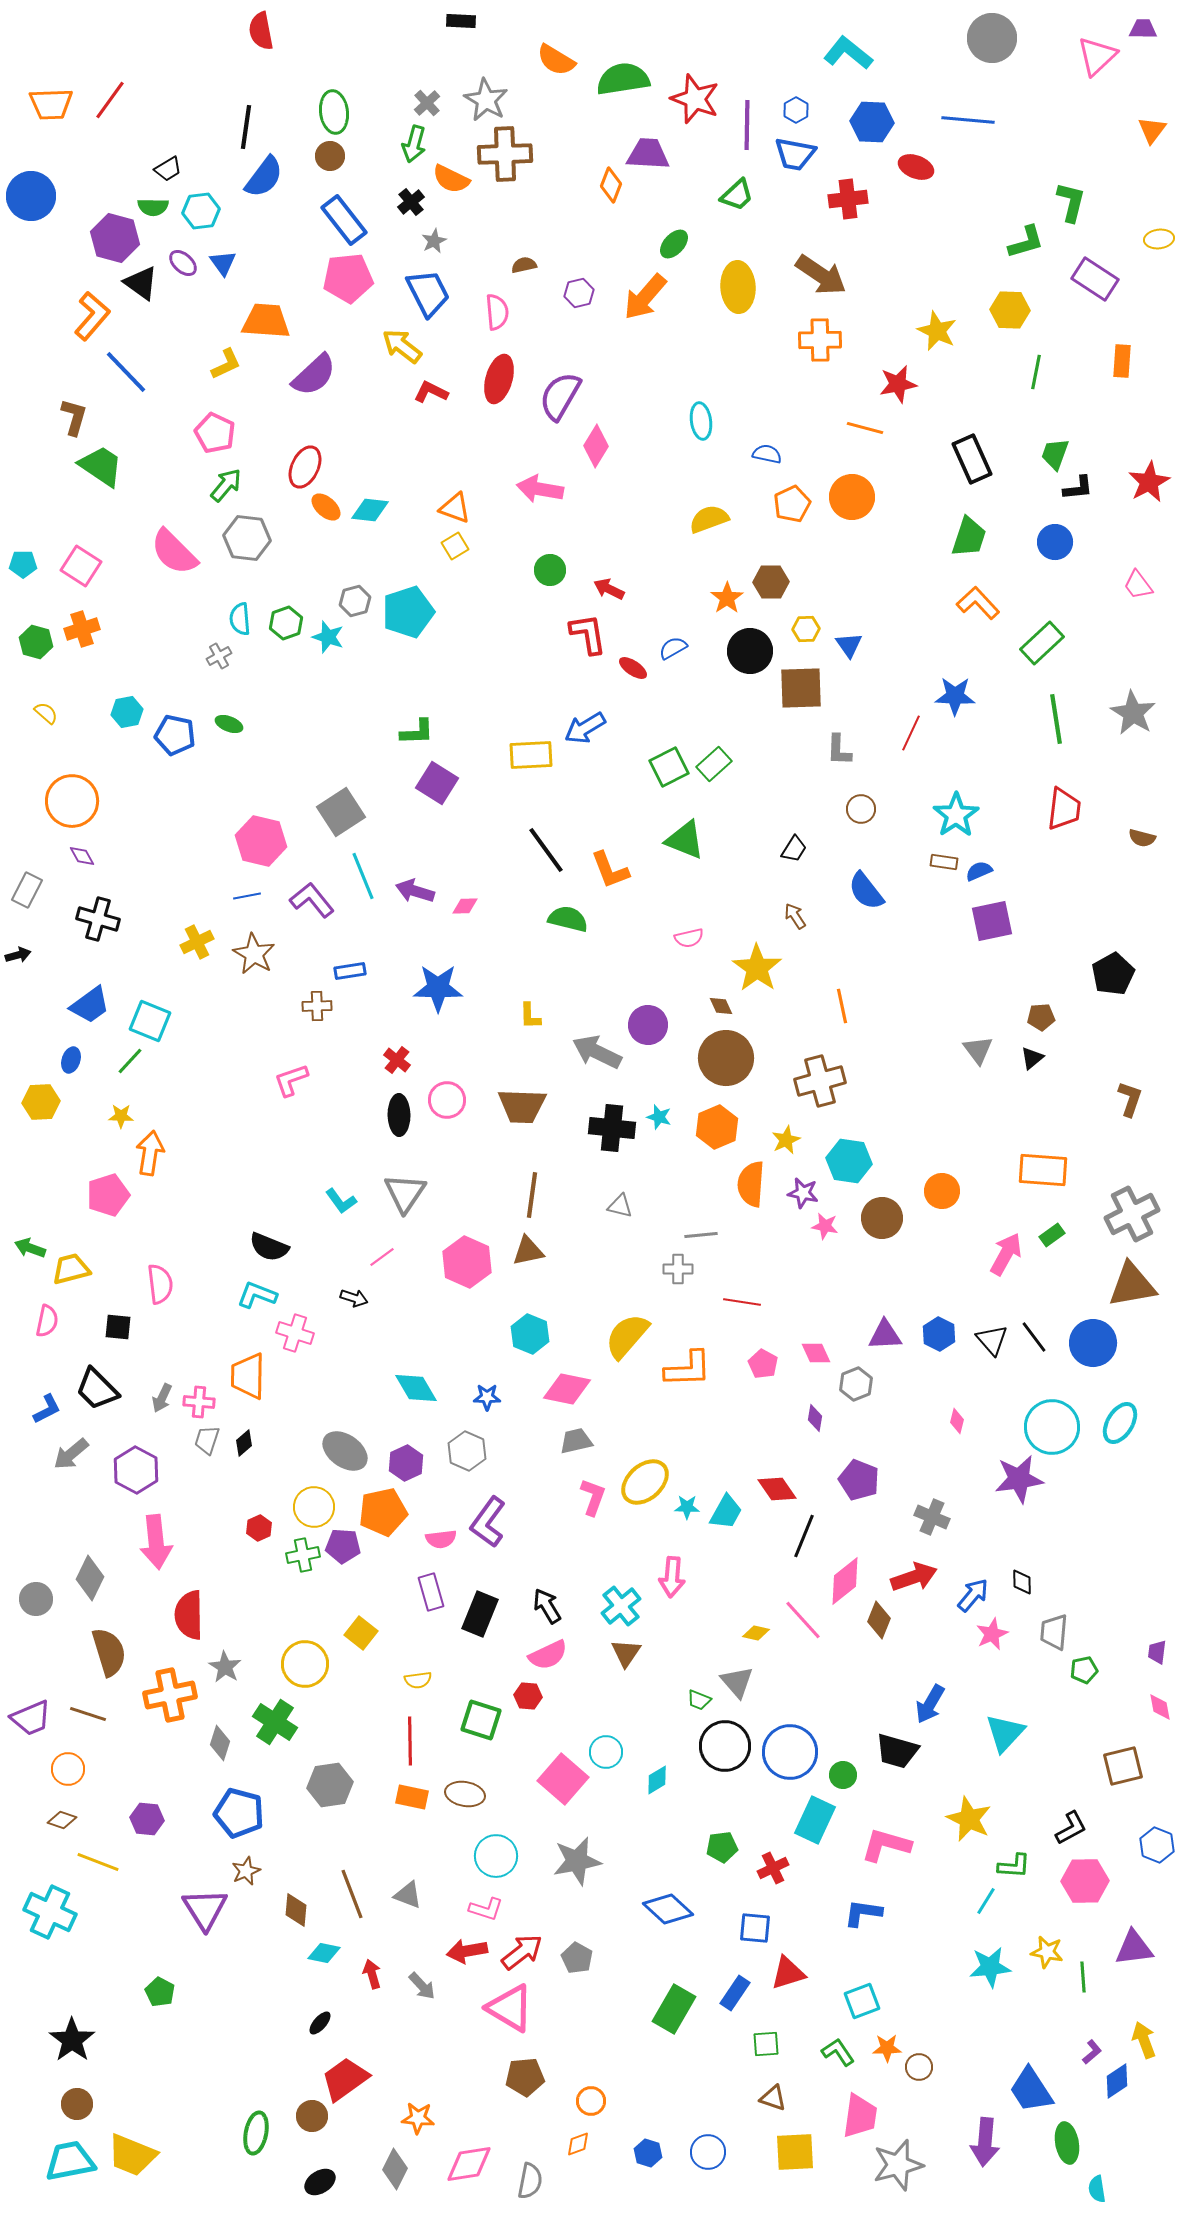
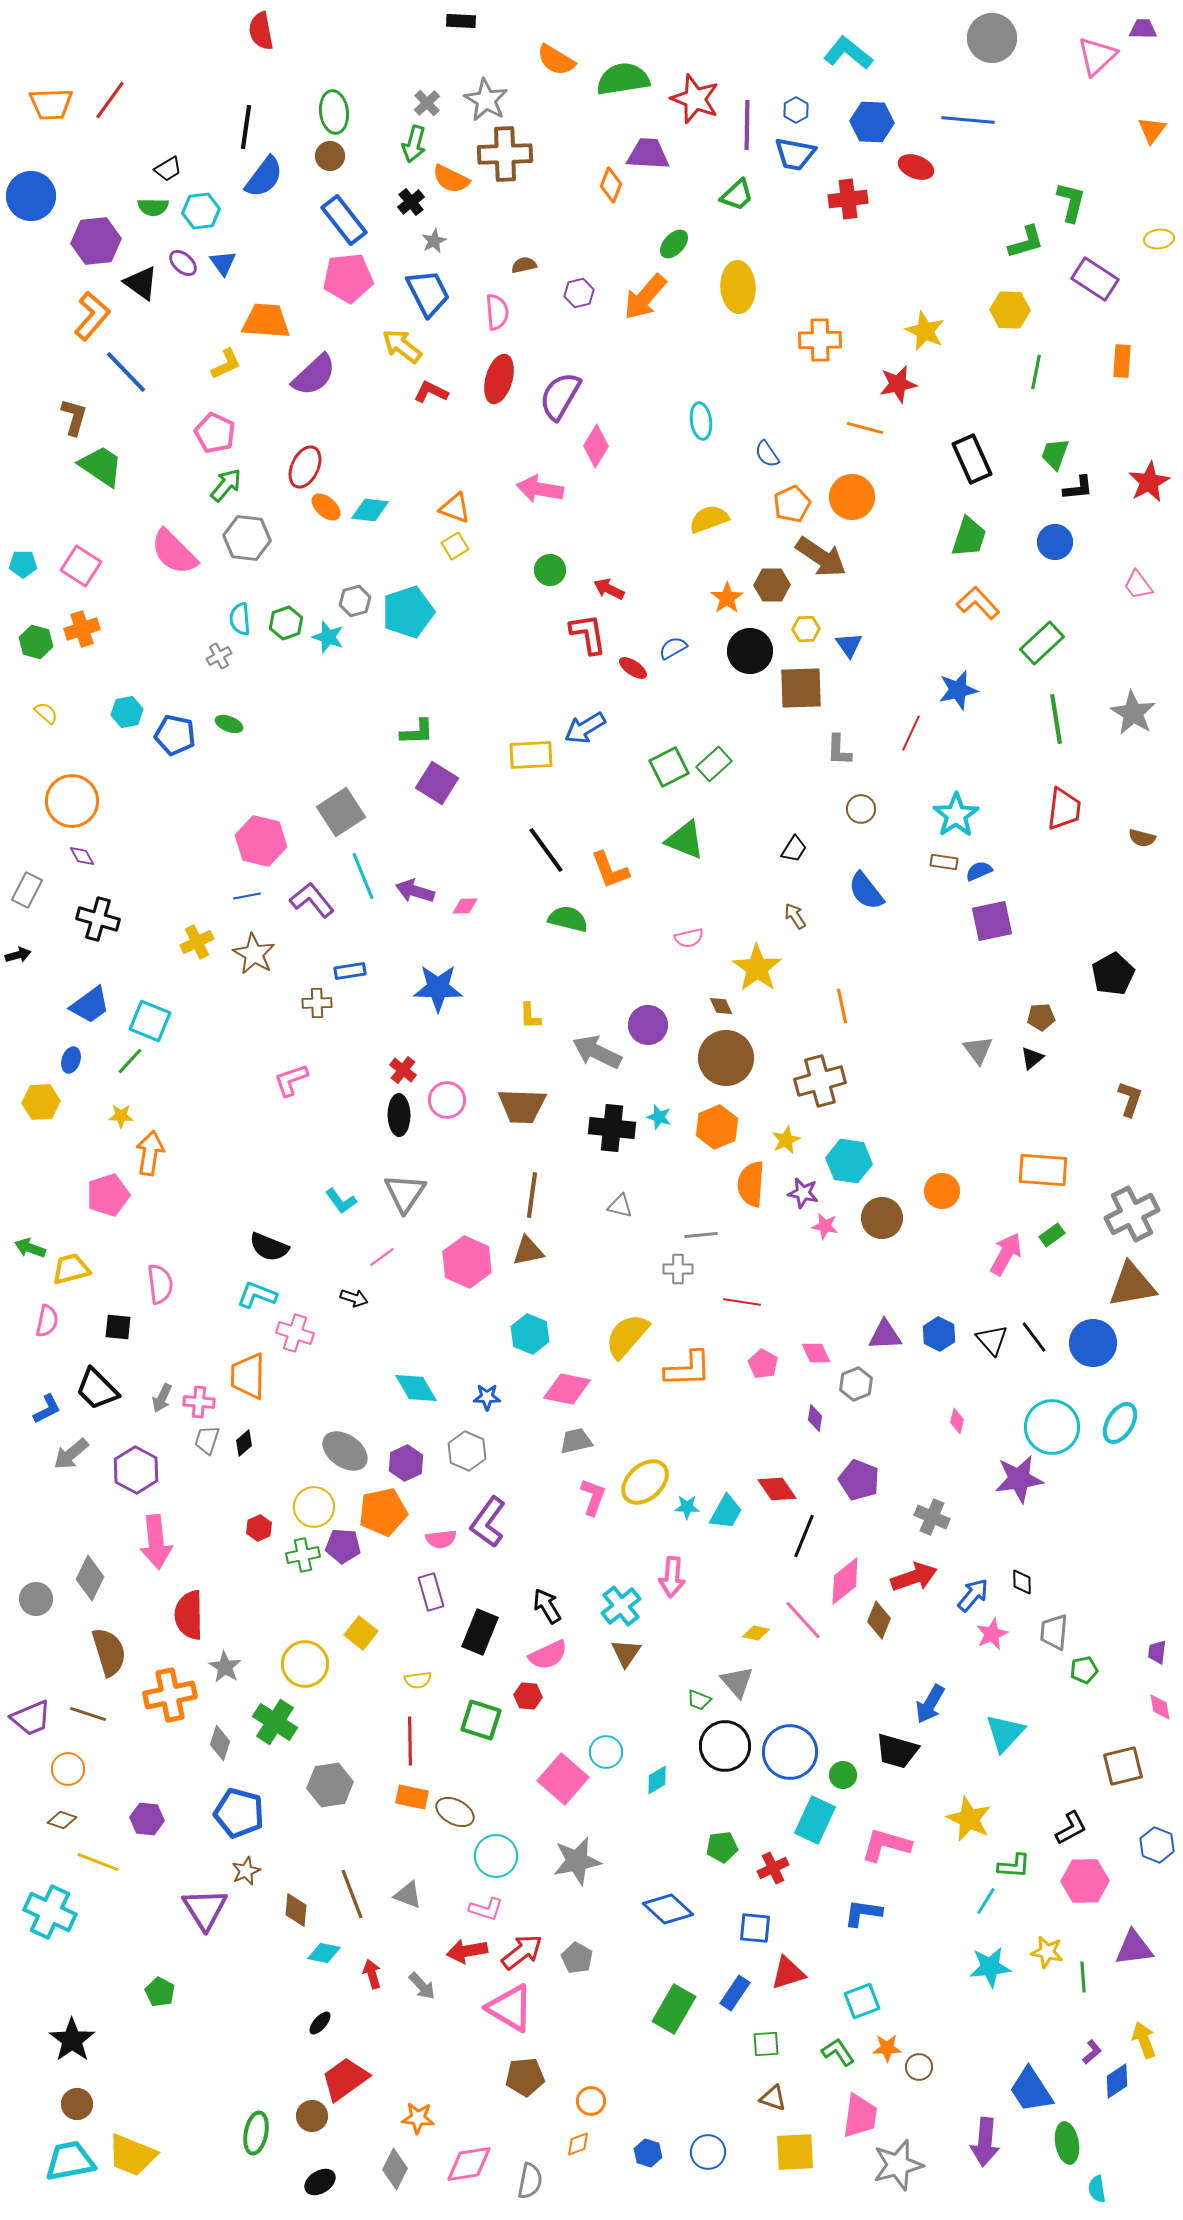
purple hexagon at (115, 238): moved 19 px left, 3 px down; rotated 21 degrees counterclockwise
brown arrow at (821, 275): moved 282 px down
yellow star at (937, 331): moved 12 px left
blue semicircle at (767, 454): rotated 136 degrees counterclockwise
brown hexagon at (771, 582): moved 1 px right, 3 px down
blue star at (955, 696): moved 3 px right, 6 px up; rotated 15 degrees counterclockwise
brown cross at (317, 1006): moved 3 px up
red cross at (397, 1060): moved 6 px right, 10 px down
black rectangle at (480, 1614): moved 18 px down
brown ellipse at (465, 1794): moved 10 px left, 18 px down; rotated 18 degrees clockwise
